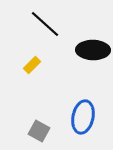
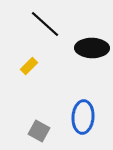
black ellipse: moved 1 px left, 2 px up
yellow rectangle: moved 3 px left, 1 px down
blue ellipse: rotated 8 degrees counterclockwise
